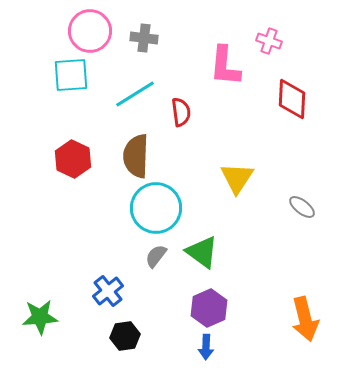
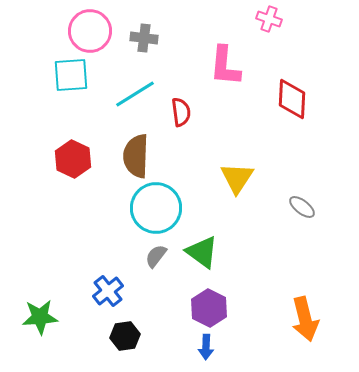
pink cross: moved 22 px up
purple hexagon: rotated 9 degrees counterclockwise
